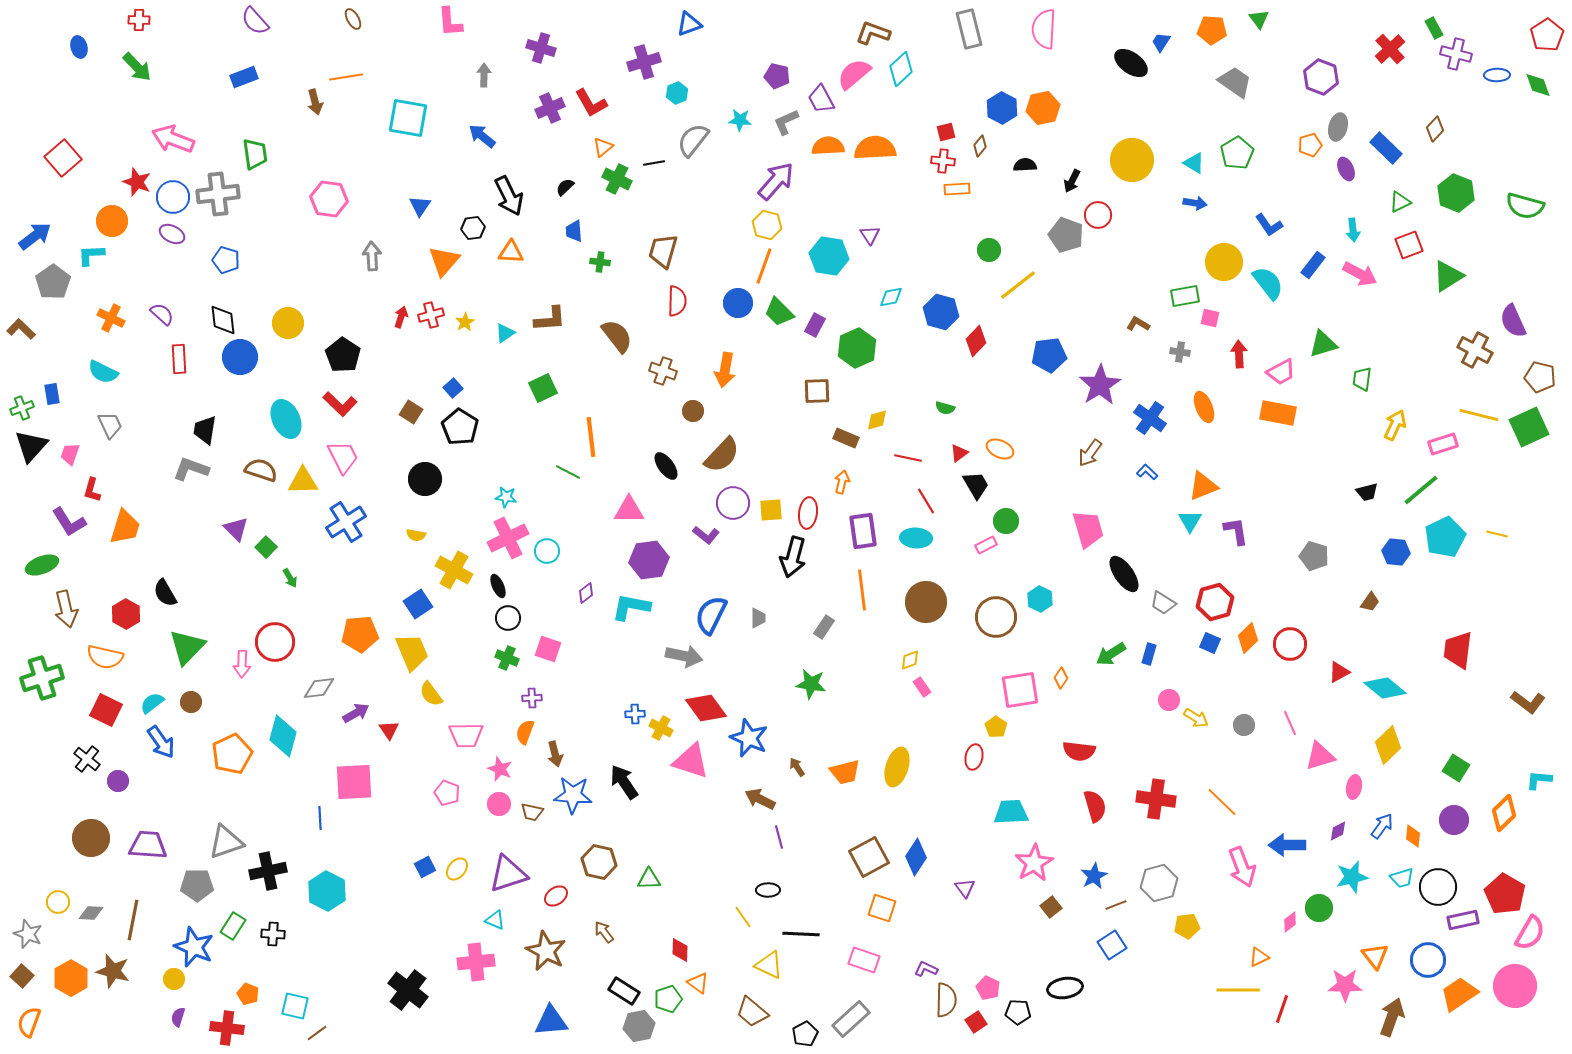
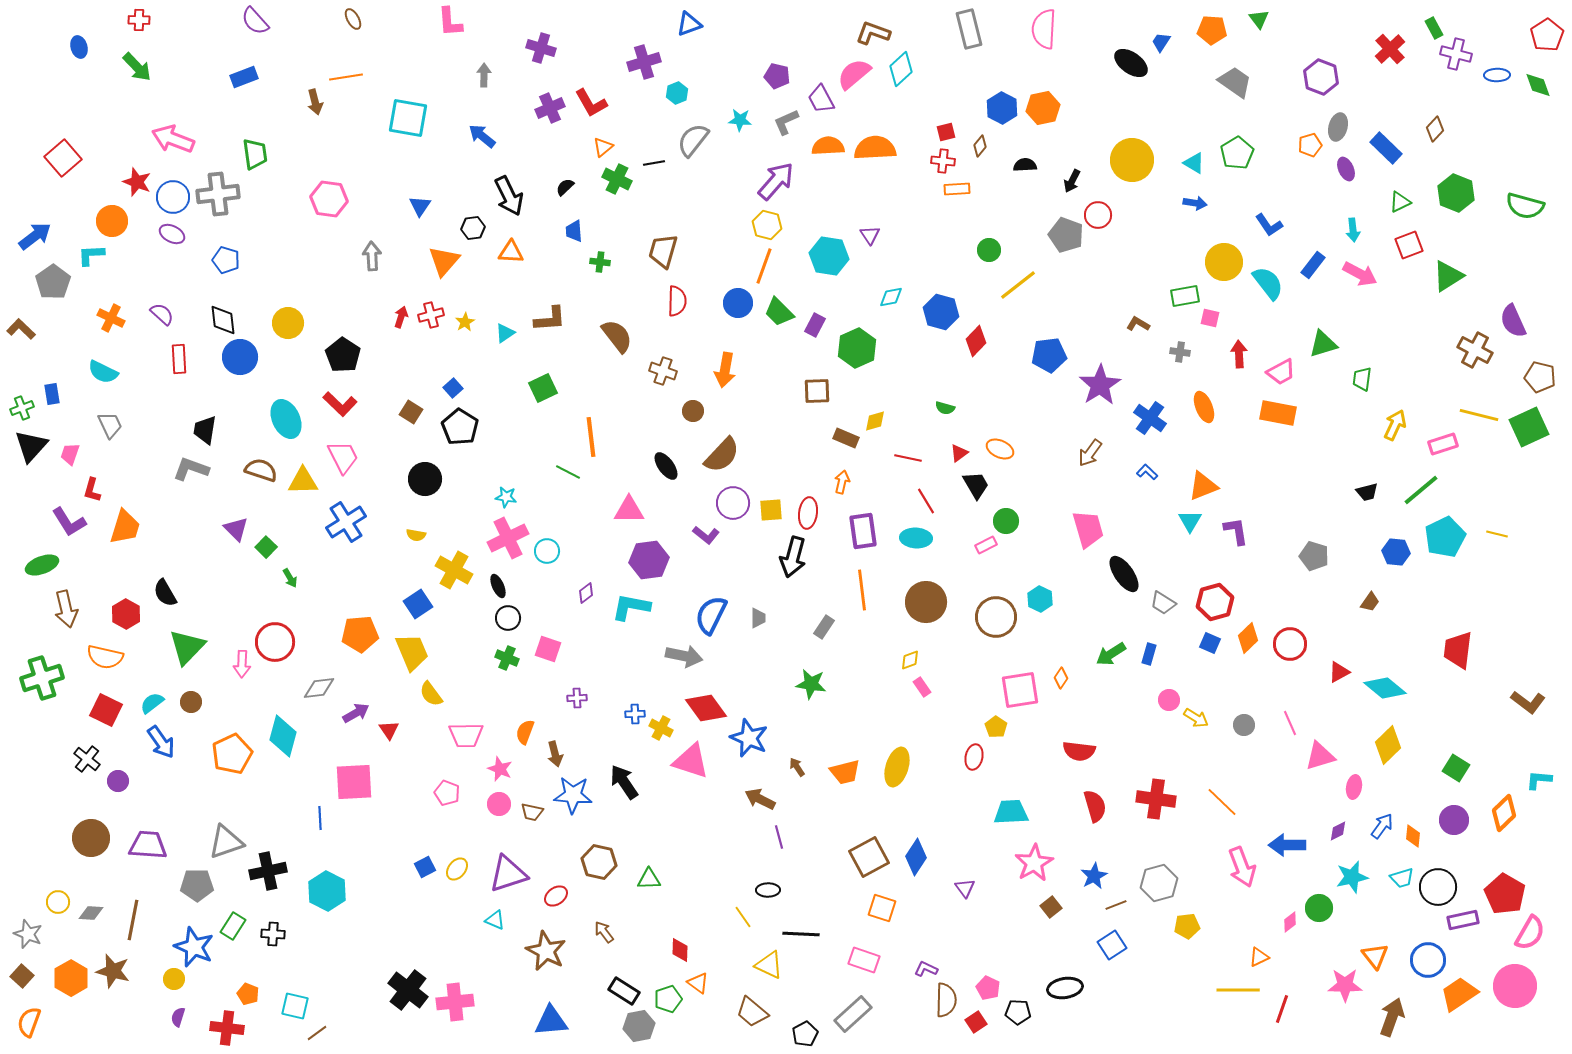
yellow diamond at (877, 420): moved 2 px left, 1 px down
purple cross at (532, 698): moved 45 px right
pink cross at (476, 962): moved 21 px left, 40 px down
gray rectangle at (851, 1019): moved 2 px right, 5 px up
